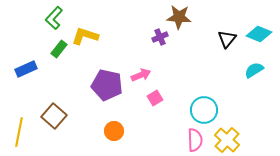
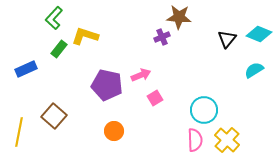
purple cross: moved 2 px right
